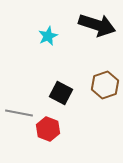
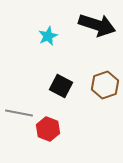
black square: moved 7 px up
